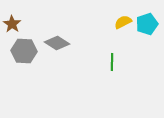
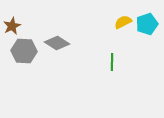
brown star: moved 2 px down; rotated 12 degrees clockwise
